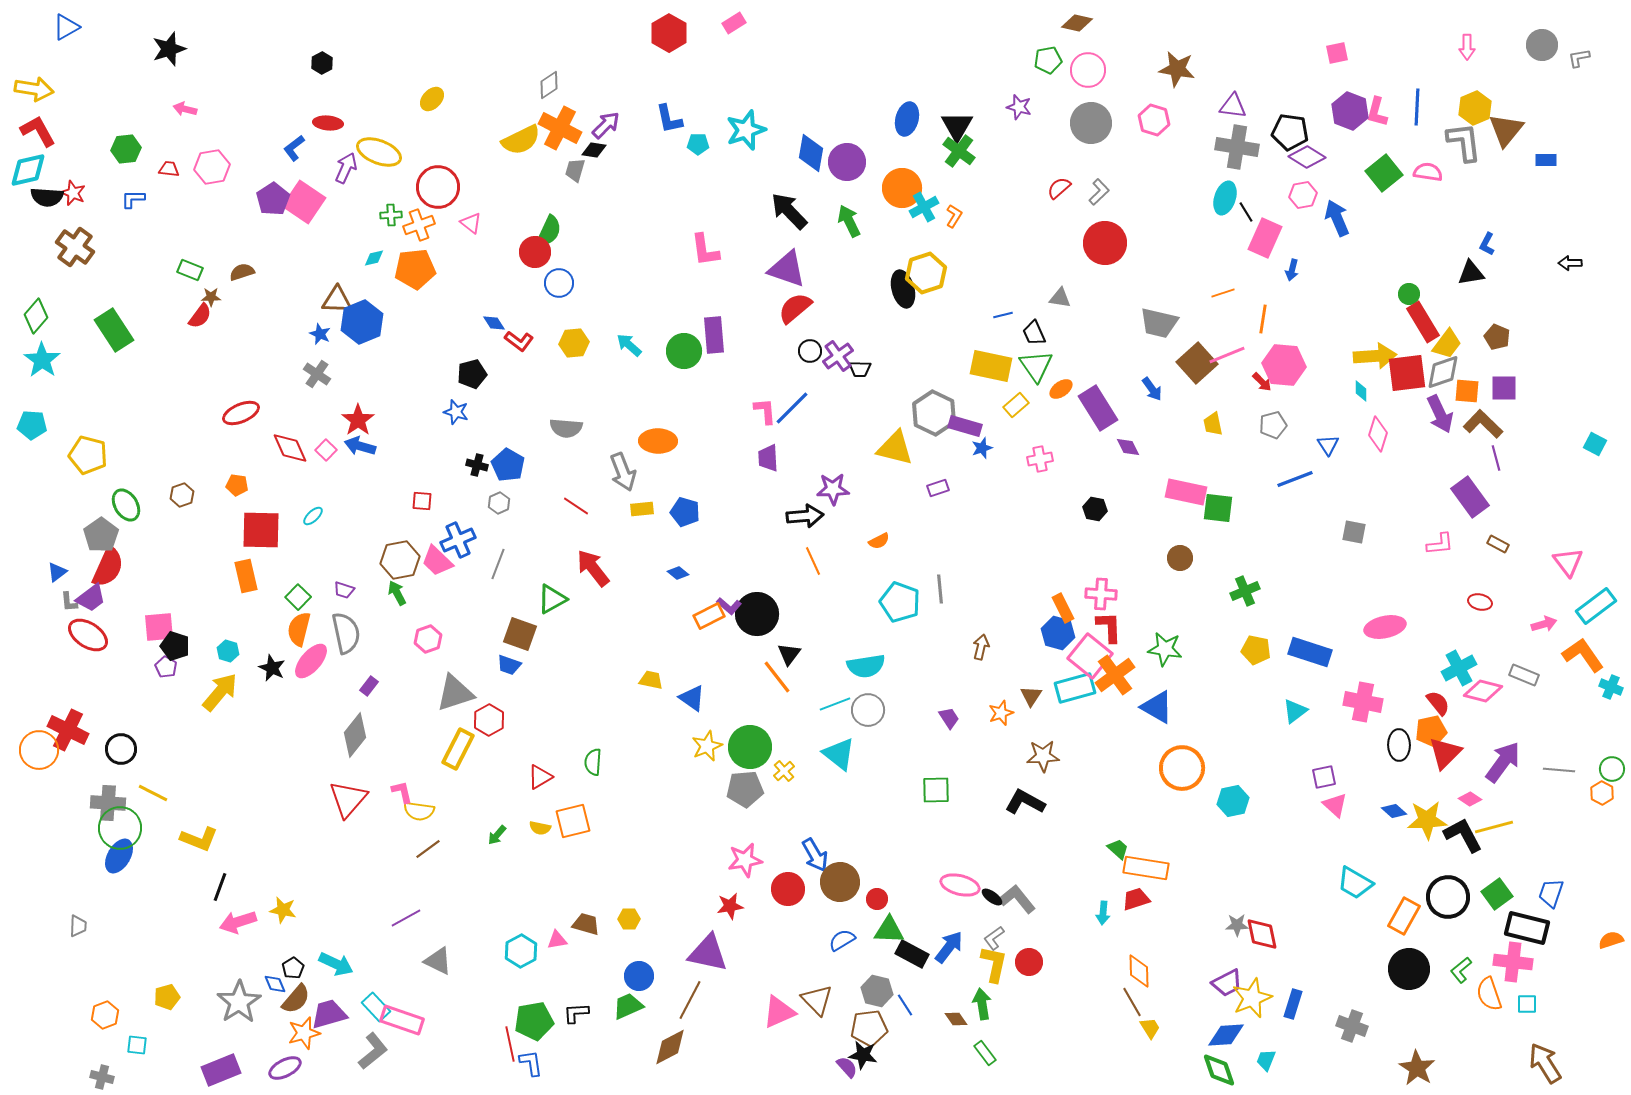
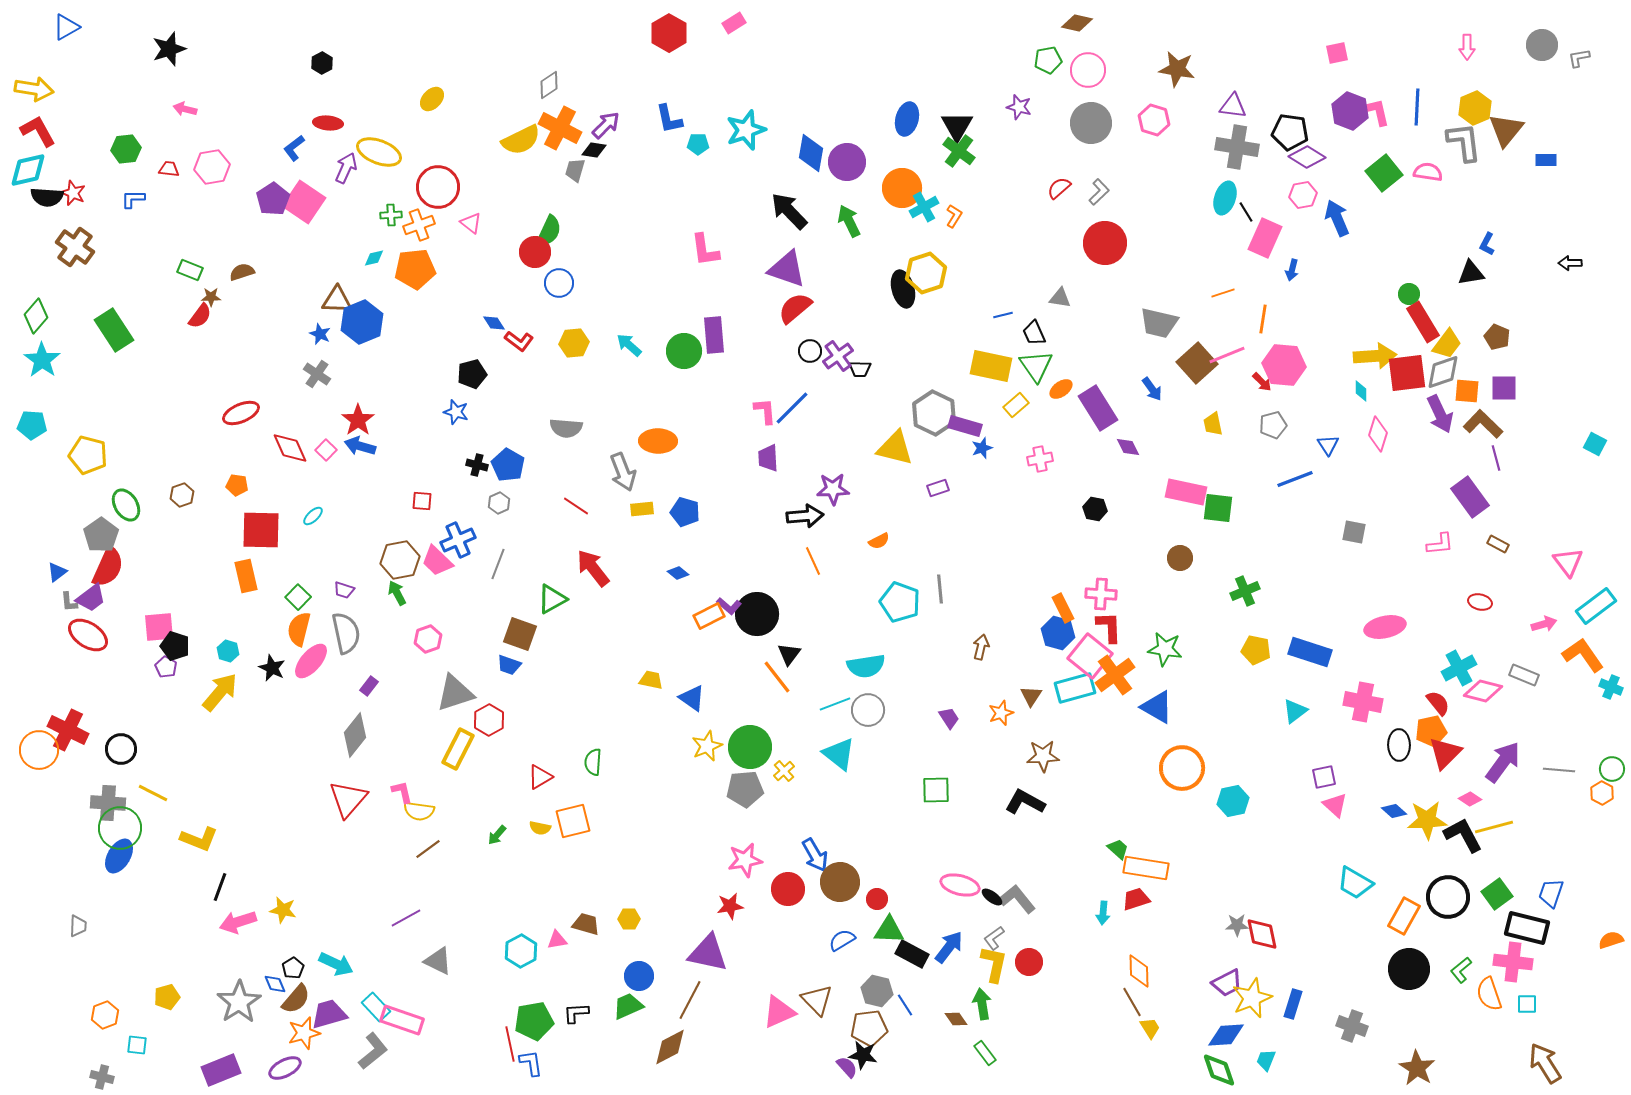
pink L-shape at (1377, 112): rotated 152 degrees clockwise
